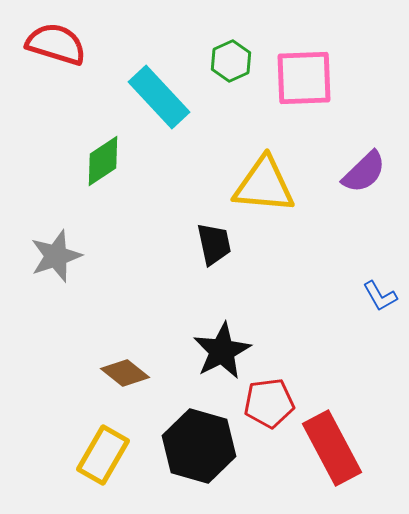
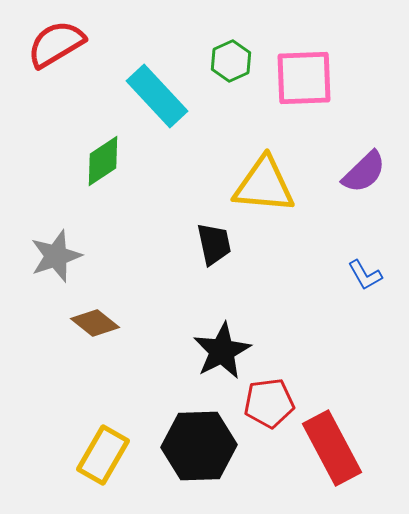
red semicircle: rotated 48 degrees counterclockwise
cyan rectangle: moved 2 px left, 1 px up
blue L-shape: moved 15 px left, 21 px up
brown diamond: moved 30 px left, 50 px up
black hexagon: rotated 18 degrees counterclockwise
